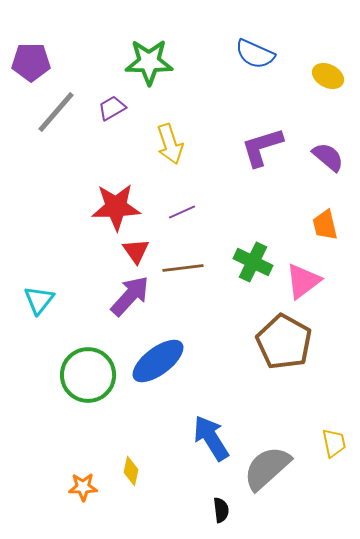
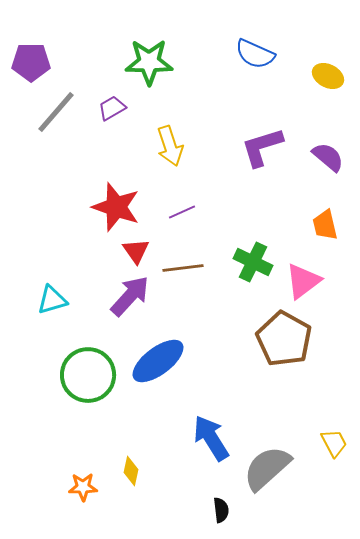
yellow arrow: moved 2 px down
red star: rotated 21 degrees clockwise
cyan triangle: moved 13 px right; rotated 36 degrees clockwise
brown pentagon: moved 3 px up
yellow trapezoid: rotated 16 degrees counterclockwise
